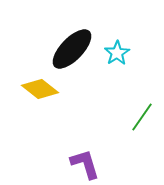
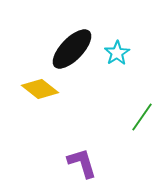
purple L-shape: moved 3 px left, 1 px up
